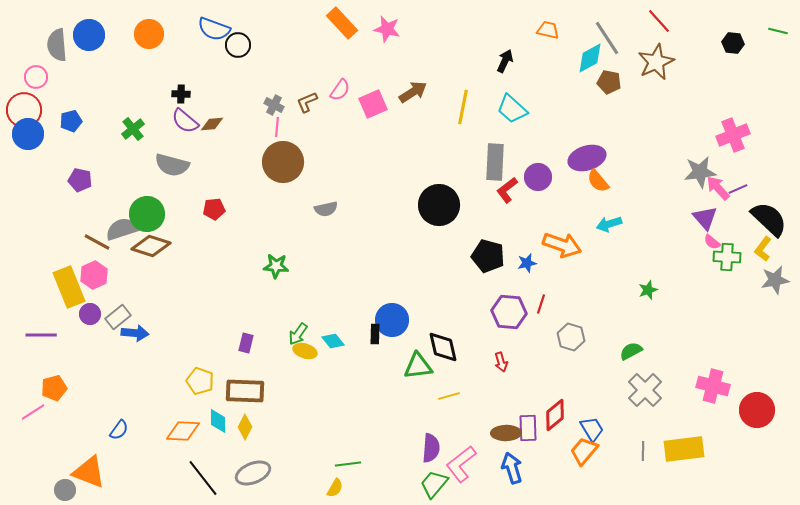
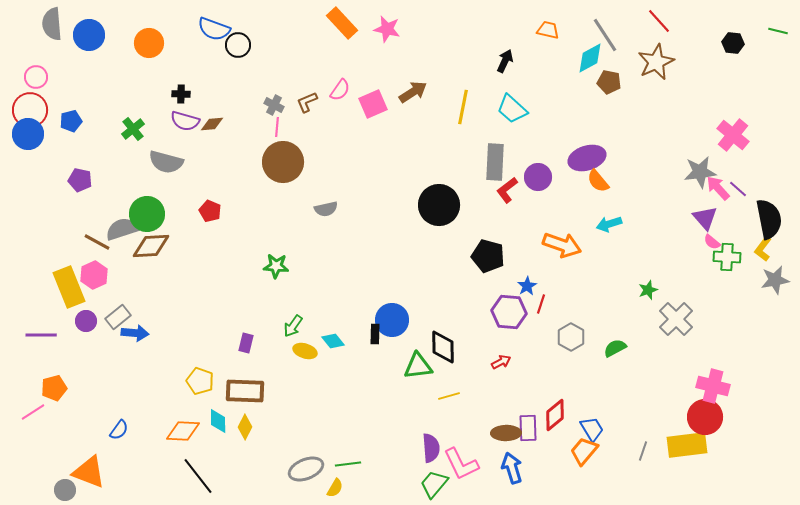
orange circle at (149, 34): moved 9 px down
gray line at (607, 38): moved 2 px left, 3 px up
gray semicircle at (57, 45): moved 5 px left, 21 px up
red circle at (24, 110): moved 6 px right
purple semicircle at (185, 121): rotated 24 degrees counterclockwise
pink cross at (733, 135): rotated 28 degrees counterclockwise
gray semicircle at (172, 165): moved 6 px left, 3 px up
purple line at (738, 189): rotated 66 degrees clockwise
red pentagon at (214, 209): moved 4 px left, 2 px down; rotated 30 degrees clockwise
black semicircle at (769, 219): rotated 36 degrees clockwise
brown diamond at (151, 246): rotated 21 degrees counterclockwise
blue star at (527, 263): moved 23 px down; rotated 18 degrees counterclockwise
purple circle at (90, 314): moved 4 px left, 7 px down
green arrow at (298, 334): moved 5 px left, 8 px up
gray hexagon at (571, 337): rotated 12 degrees clockwise
black diamond at (443, 347): rotated 12 degrees clockwise
green semicircle at (631, 351): moved 16 px left, 3 px up
red arrow at (501, 362): rotated 102 degrees counterclockwise
gray cross at (645, 390): moved 31 px right, 71 px up
red circle at (757, 410): moved 52 px left, 7 px down
purple semicircle at (431, 448): rotated 8 degrees counterclockwise
yellow rectangle at (684, 449): moved 3 px right, 4 px up
gray line at (643, 451): rotated 18 degrees clockwise
pink L-shape at (461, 464): rotated 78 degrees counterclockwise
gray ellipse at (253, 473): moved 53 px right, 4 px up
black line at (203, 478): moved 5 px left, 2 px up
